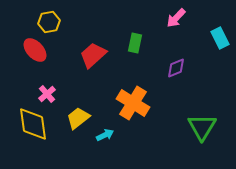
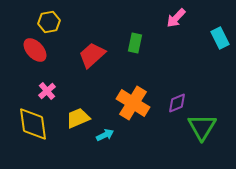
red trapezoid: moved 1 px left
purple diamond: moved 1 px right, 35 px down
pink cross: moved 3 px up
yellow trapezoid: rotated 15 degrees clockwise
